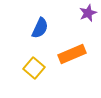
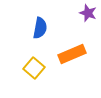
purple star: rotated 30 degrees counterclockwise
blue semicircle: rotated 15 degrees counterclockwise
